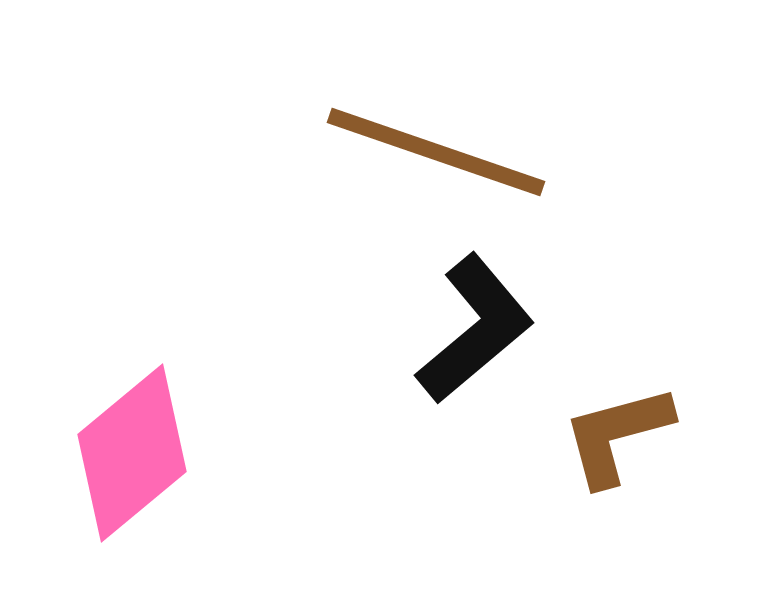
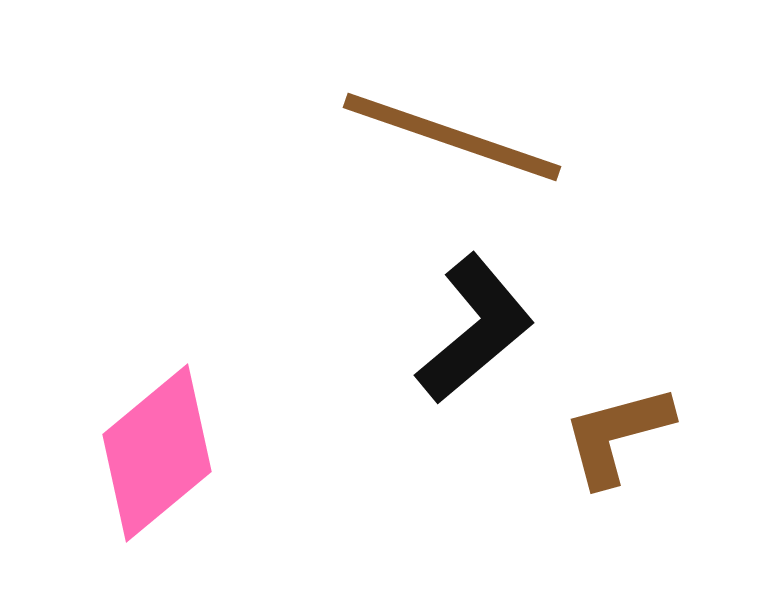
brown line: moved 16 px right, 15 px up
pink diamond: moved 25 px right
